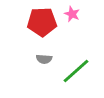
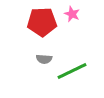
green line: moved 4 px left; rotated 16 degrees clockwise
